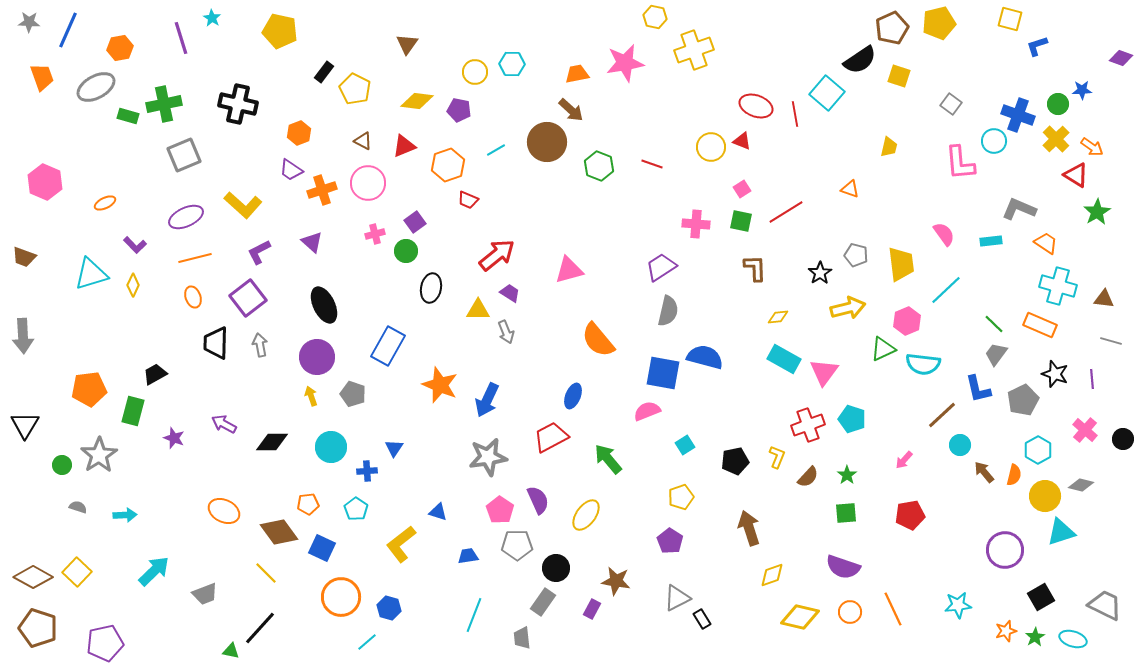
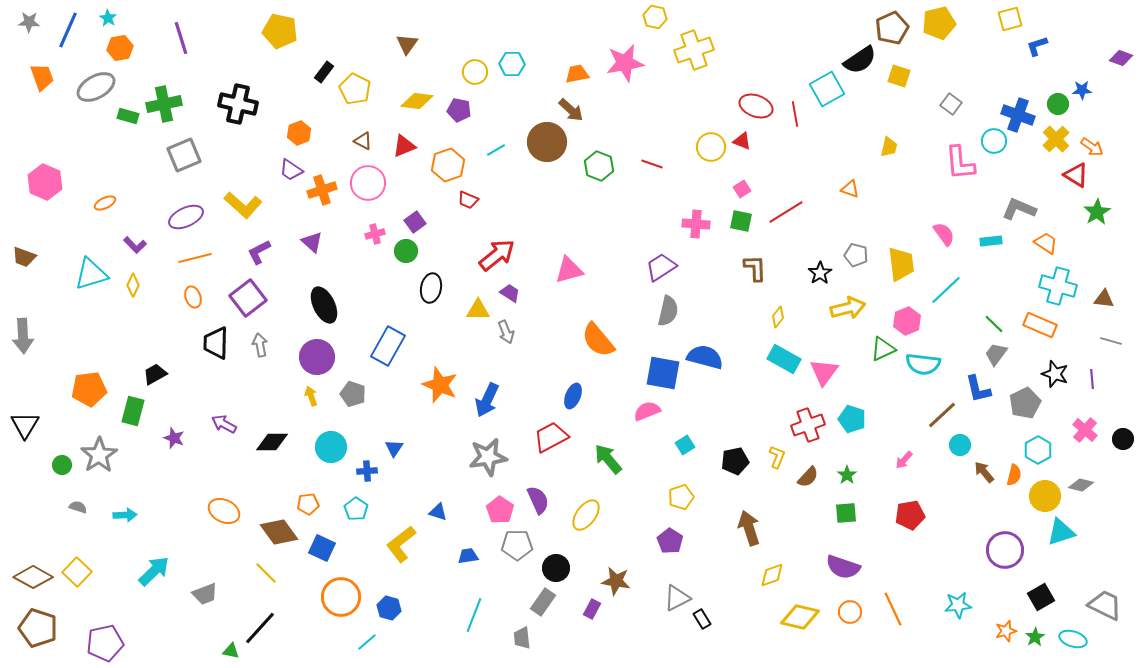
cyan star at (212, 18): moved 104 px left
yellow square at (1010, 19): rotated 30 degrees counterclockwise
cyan square at (827, 93): moved 4 px up; rotated 20 degrees clockwise
yellow diamond at (778, 317): rotated 45 degrees counterclockwise
gray pentagon at (1023, 400): moved 2 px right, 3 px down
